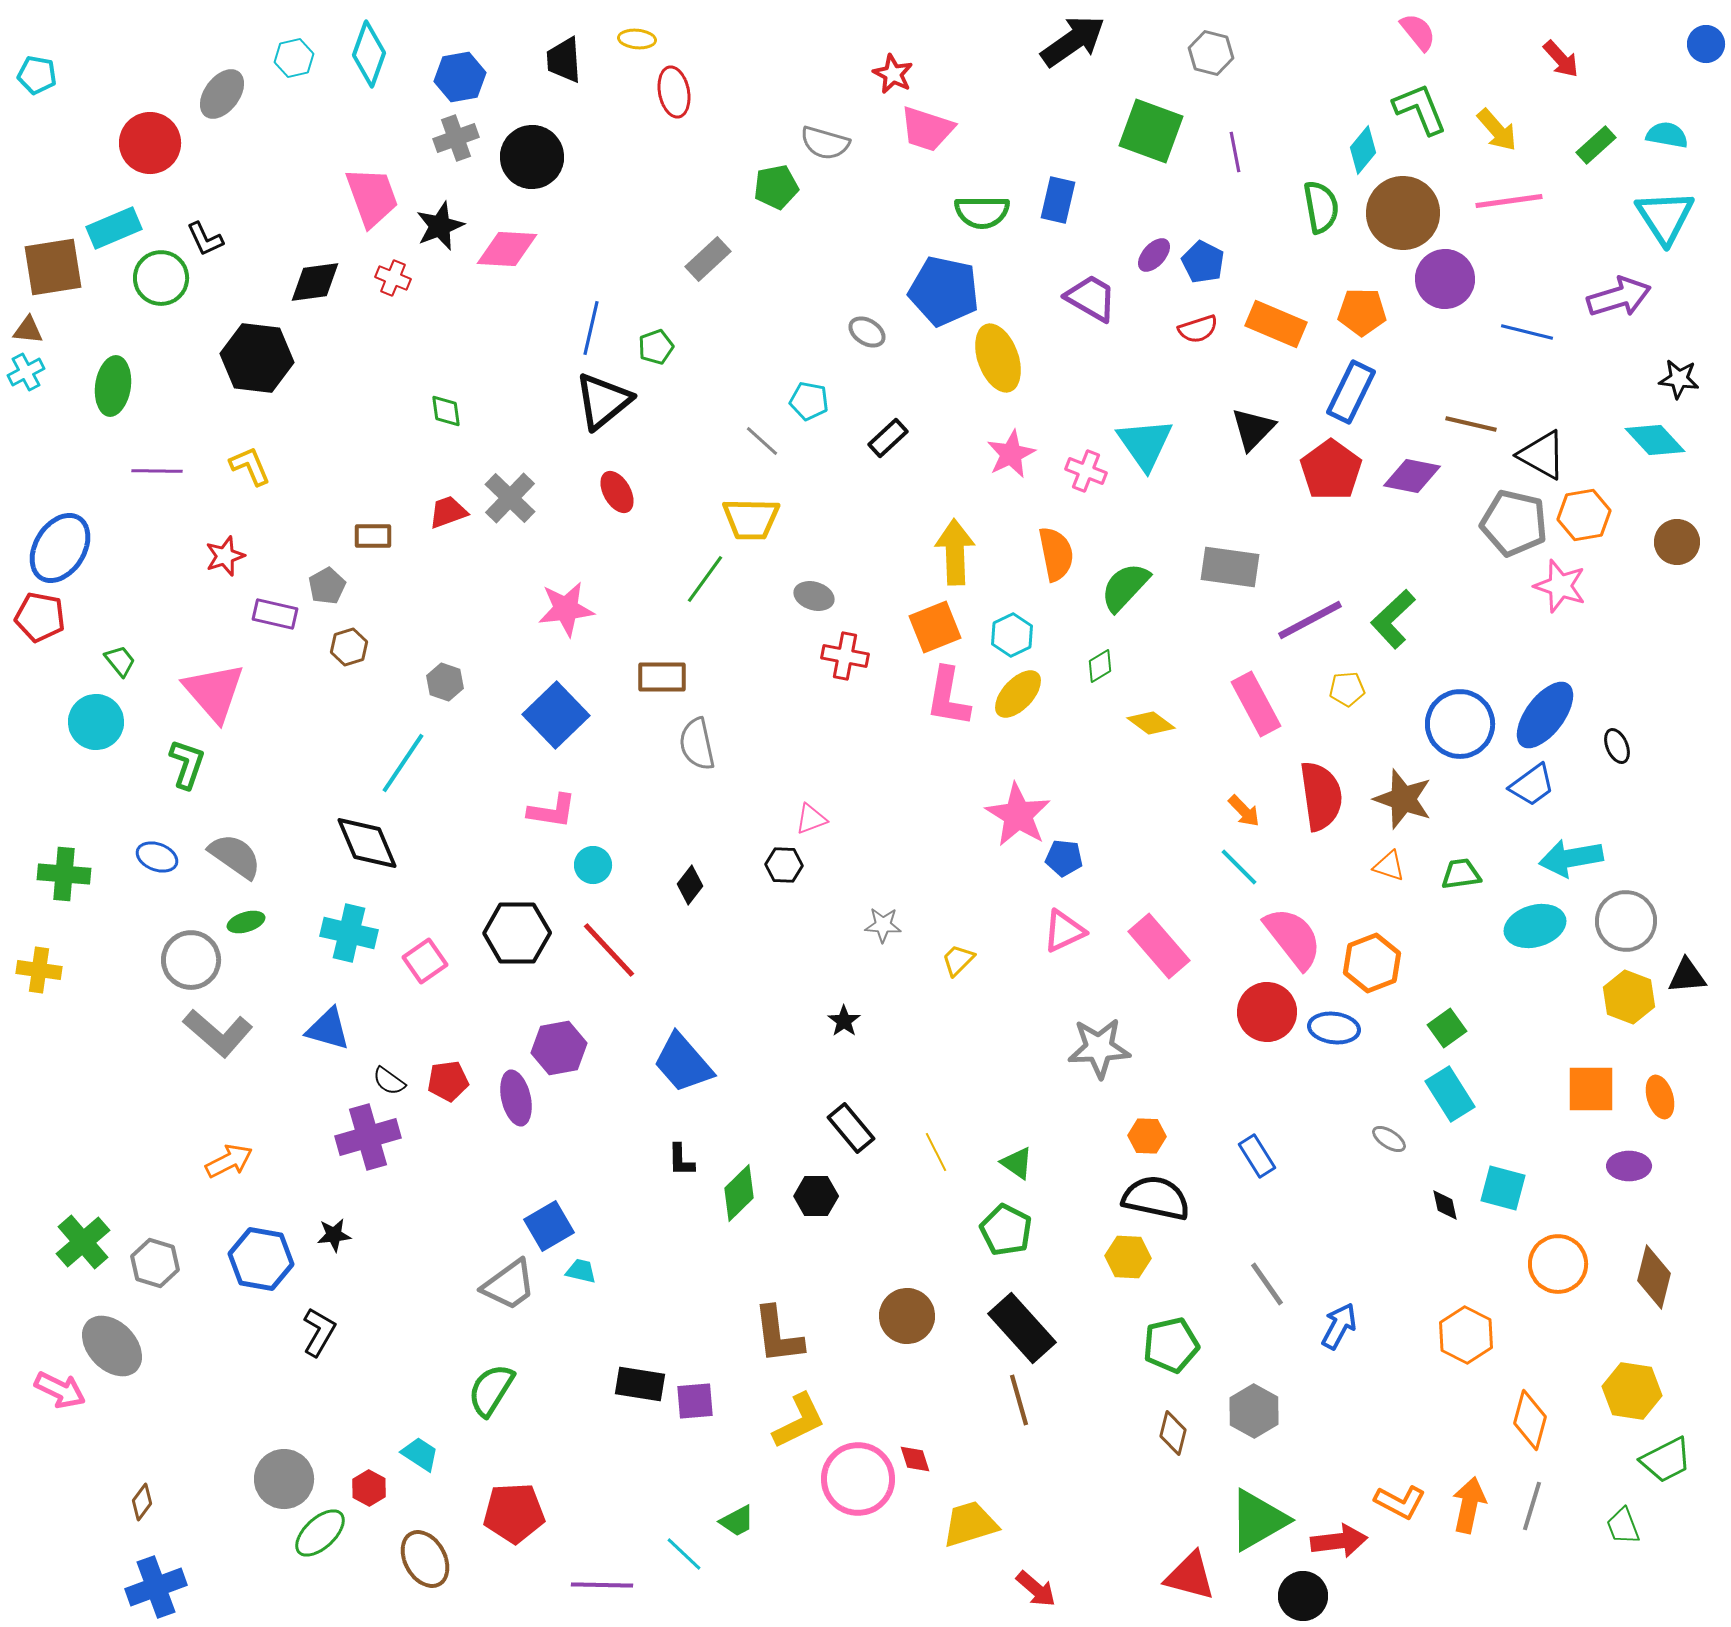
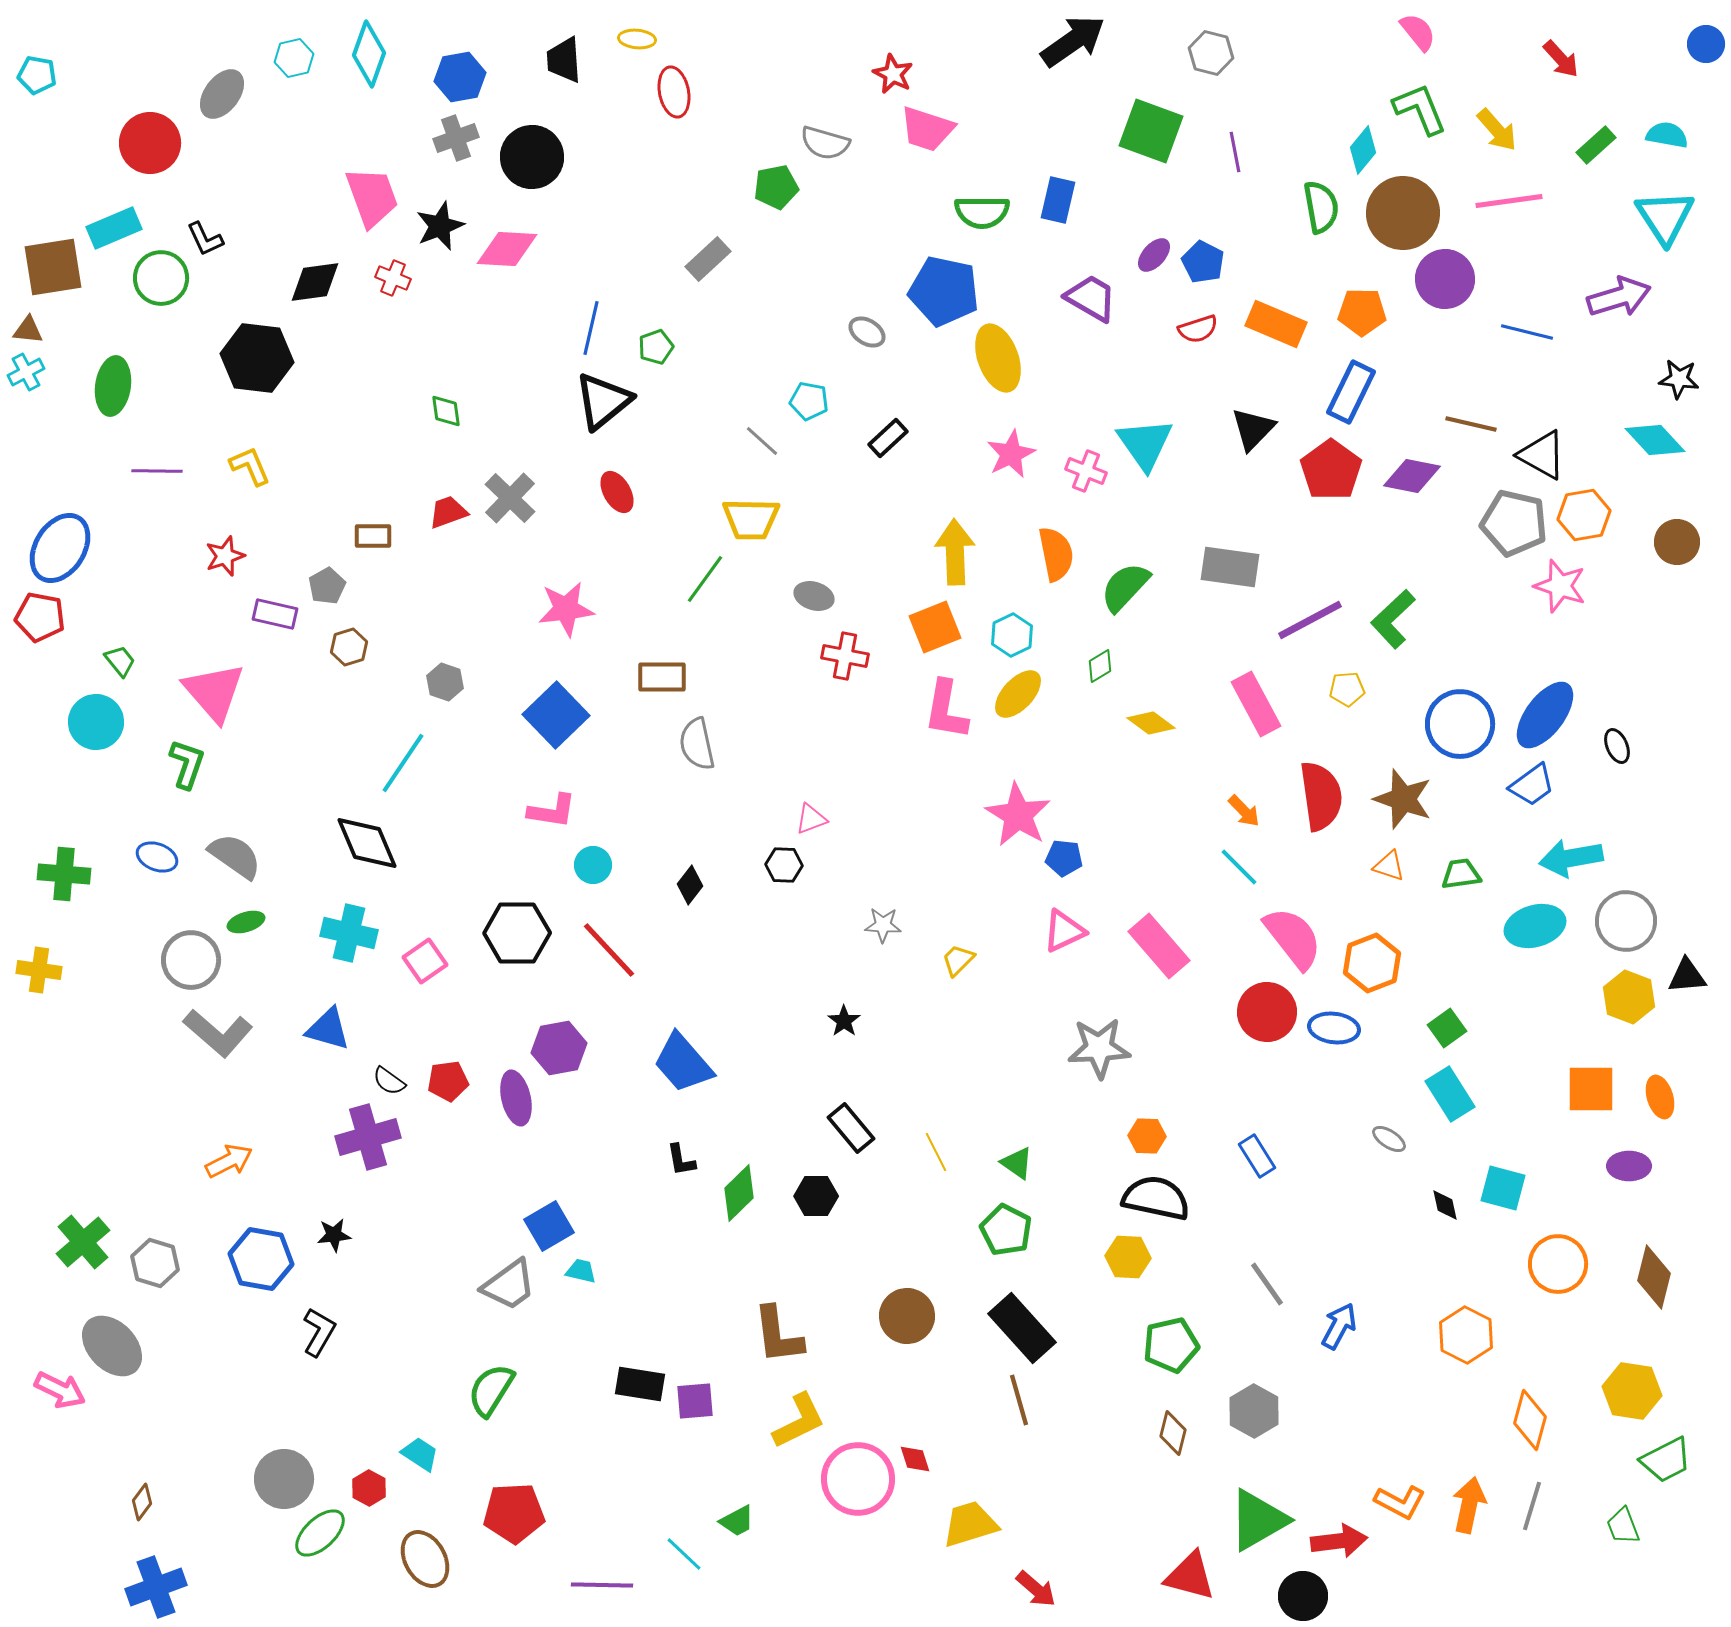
pink L-shape at (948, 697): moved 2 px left, 13 px down
black L-shape at (681, 1160): rotated 9 degrees counterclockwise
